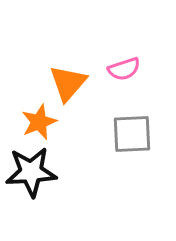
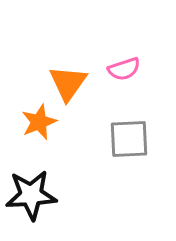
orange triangle: rotated 6 degrees counterclockwise
gray square: moved 3 px left, 5 px down
black star: moved 23 px down
